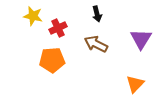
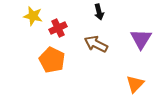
black arrow: moved 2 px right, 2 px up
orange pentagon: rotated 30 degrees clockwise
